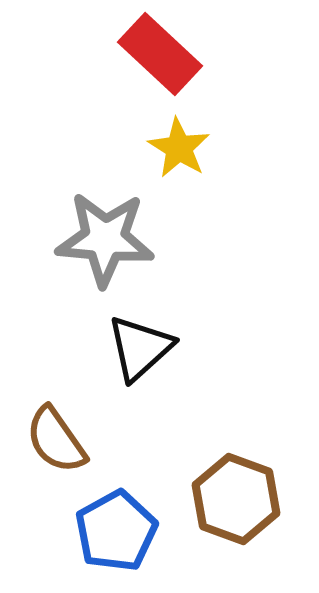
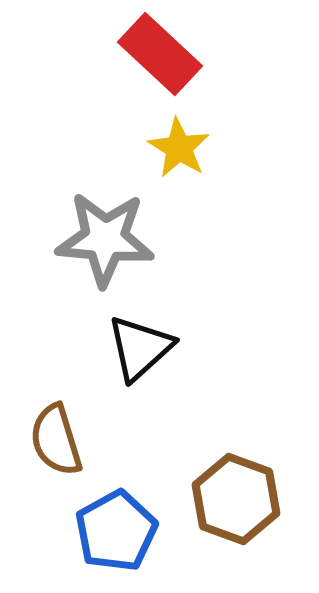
brown semicircle: rotated 18 degrees clockwise
